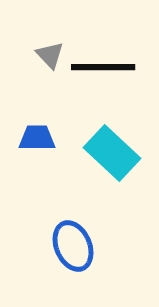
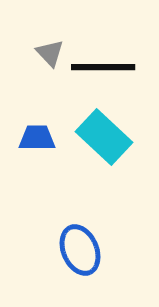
gray triangle: moved 2 px up
cyan rectangle: moved 8 px left, 16 px up
blue ellipse: moved 7 px right, 4 px down
